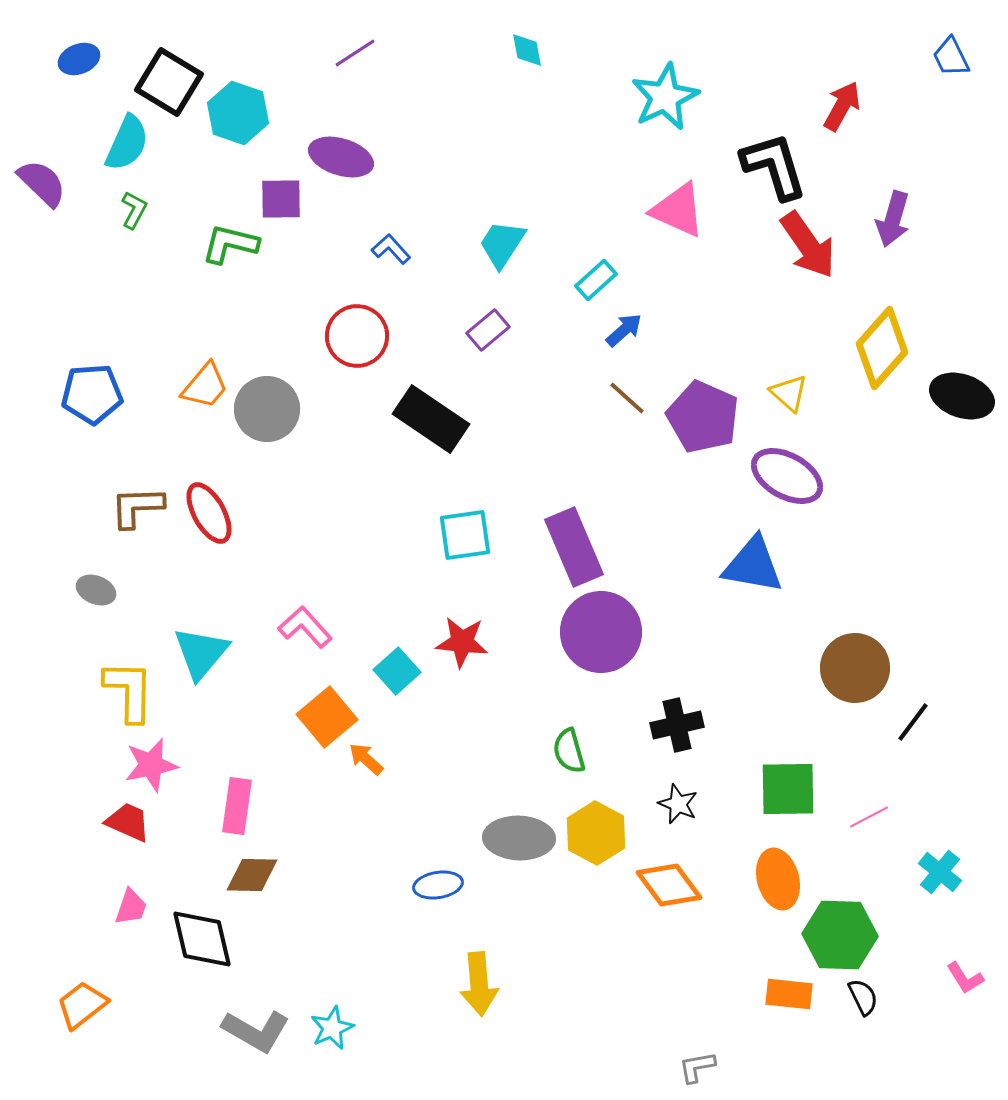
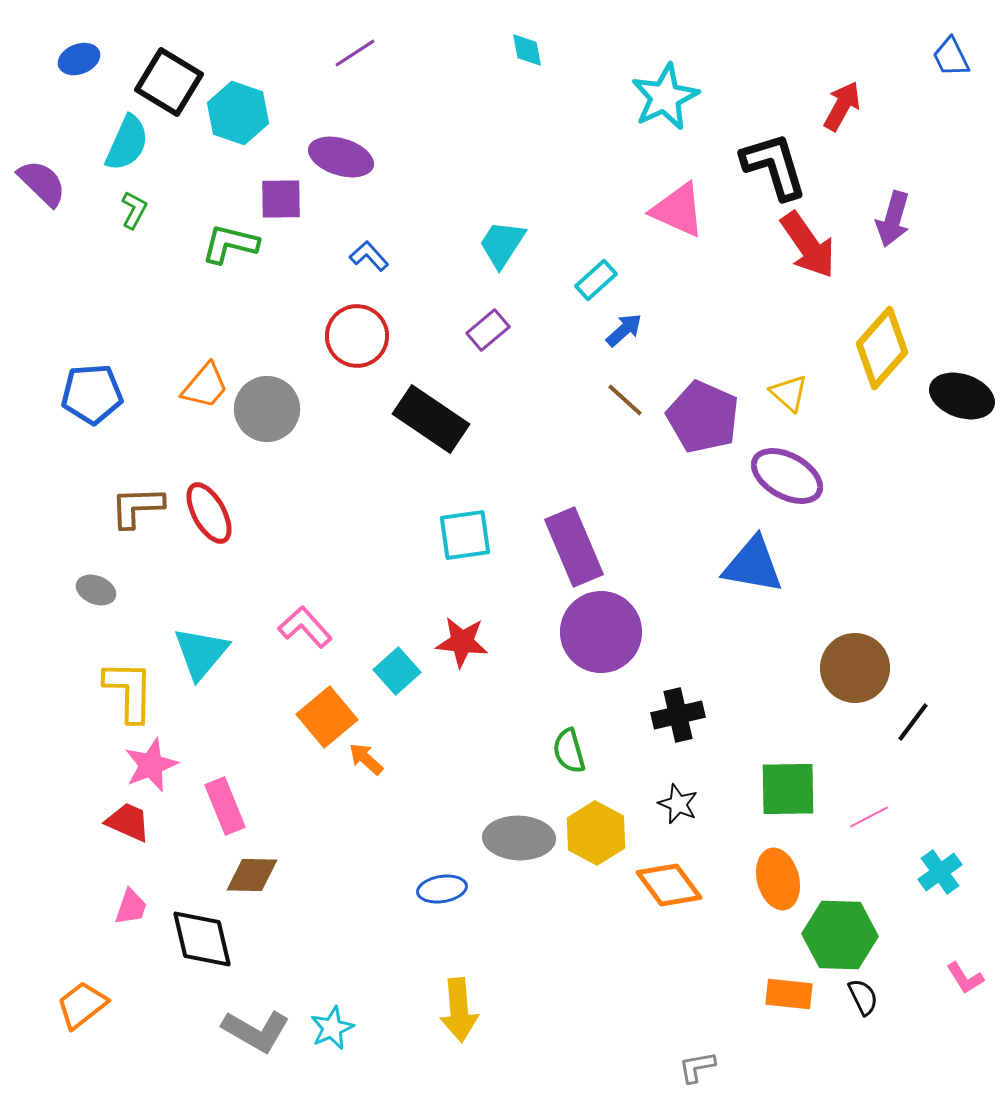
blue L-shape at (391, 249): moved 22 px left, 7 px down
brown line at (627, 398): moved 2 px left, 2 px down
black cross at (677, 725): moved 1 px right, 10 px up
pink star at (151, 765): rotated 10 degrees counterclockwise
pink rectangle at (237, 806): moved 12 px left; rotated 30 degrees counterclockwise
cyan cross at (940, 872): rotated 15 degrees clockwise
blue ellipse at (438, 885): moved 4 px right, 4 px down
yellow arrow at (479, 984): moved 20 px left, 26 px down
